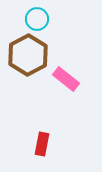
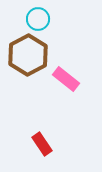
cyan circle: moved 1 px right
red rectangle: rotated 45 degrees counterclockwise
